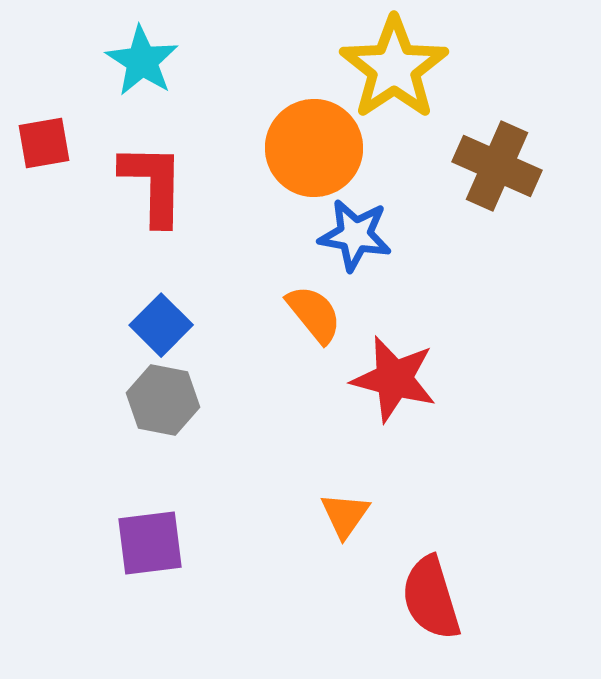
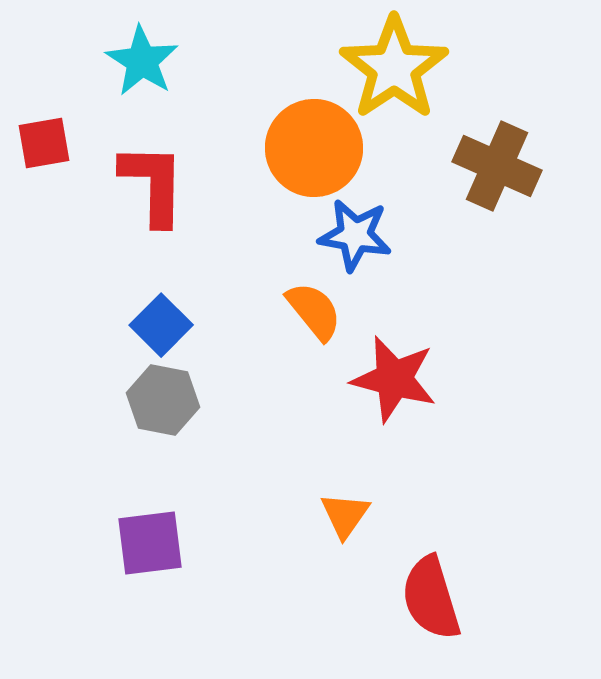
orange semicircle: moved 3 px up
